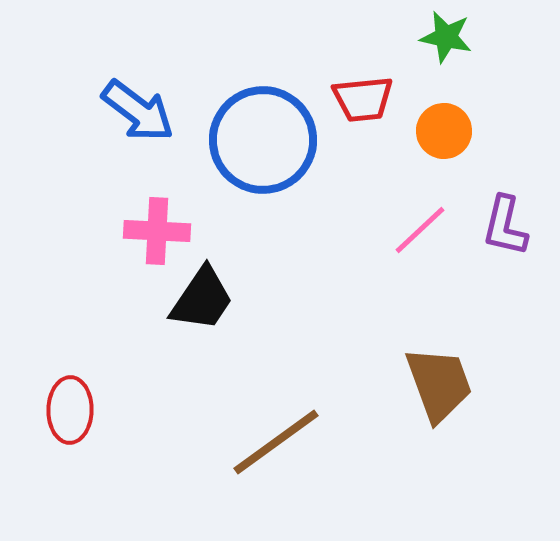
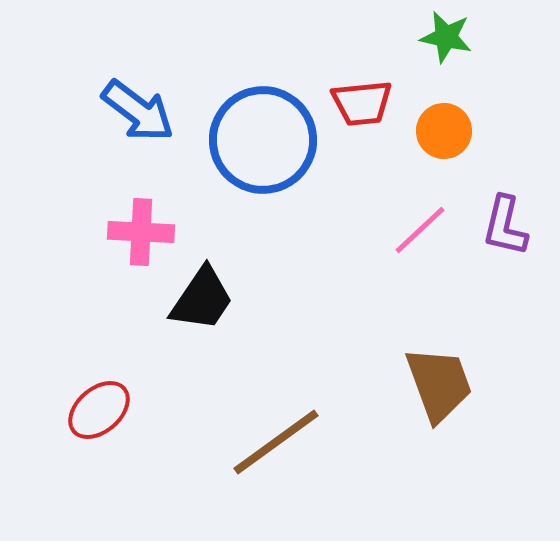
red trapezoid: moved 1 px left, 4 px down
pink cross: moved 16 px left, 1 px down
red ellipse: moved 29 px right; rotated 48 degrees clockwise
